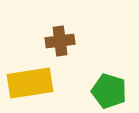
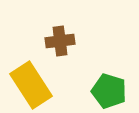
yellow rectangle: moved 1 px right, 2 px down; rotated 66 degrees clockwise
